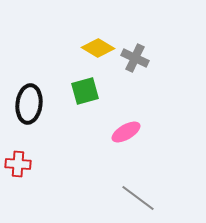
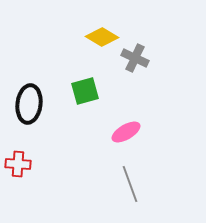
yellow diamond: moved 4 px right, 11 px up
gray line: moved 8 px left, 14 px up; rotated 33 degrees clockwise
